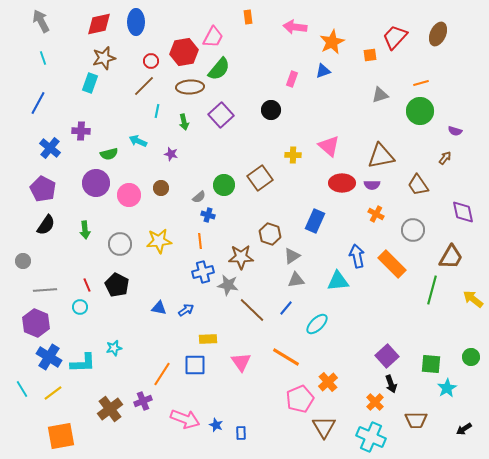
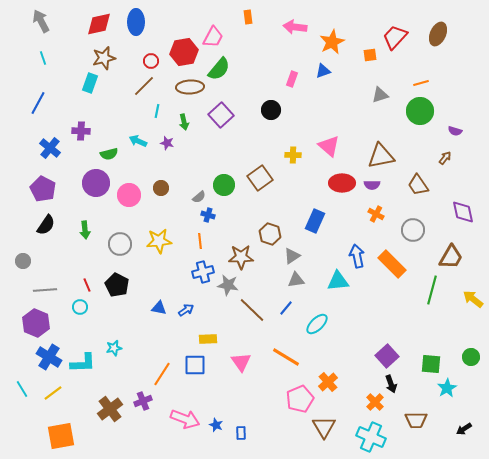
purple star at (171, 154): moved 4 px left, 11 px up
